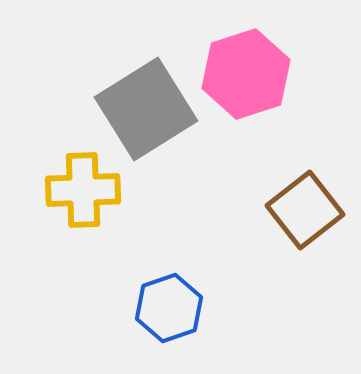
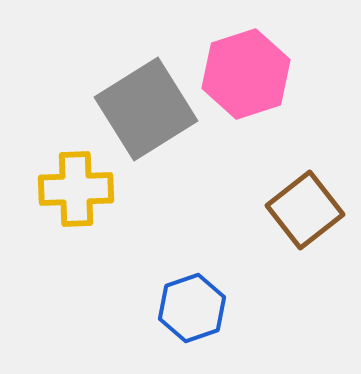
yellow cross: moved 7 px left, 1 px up
blue hexagon: moved 23 px right
